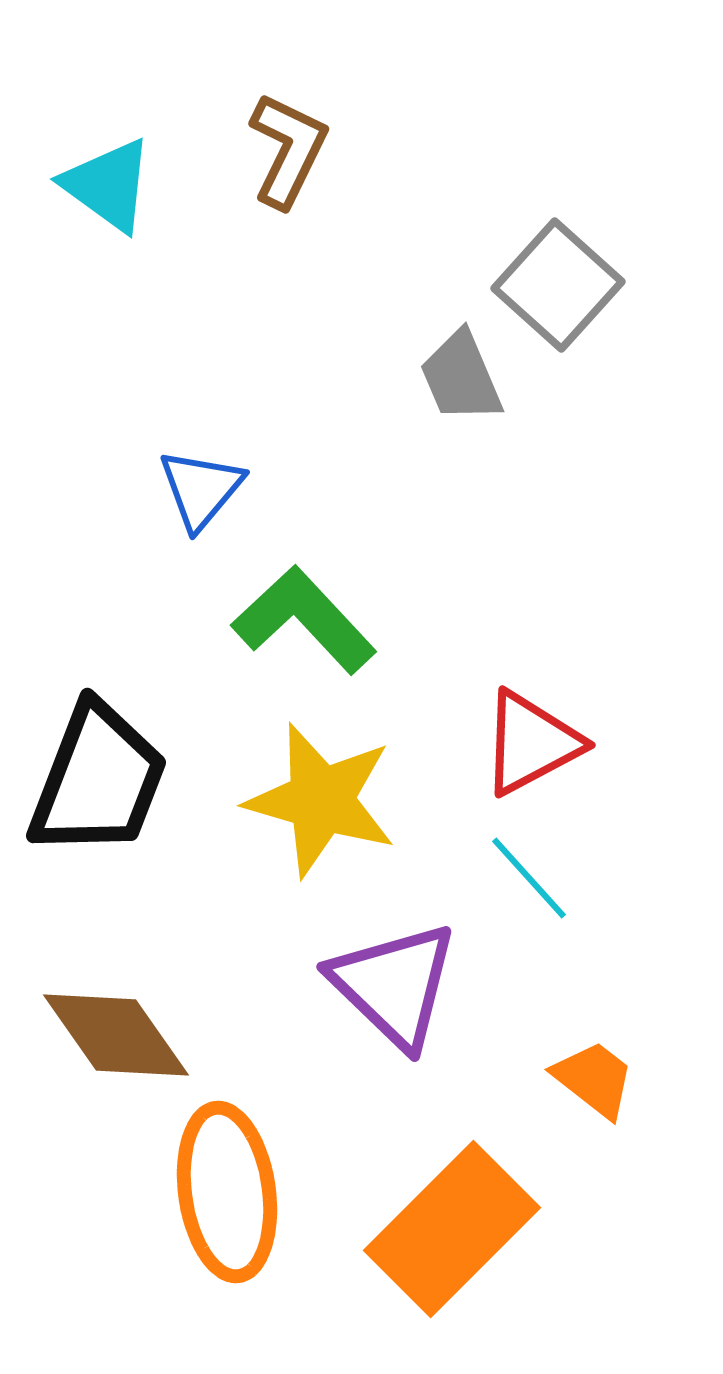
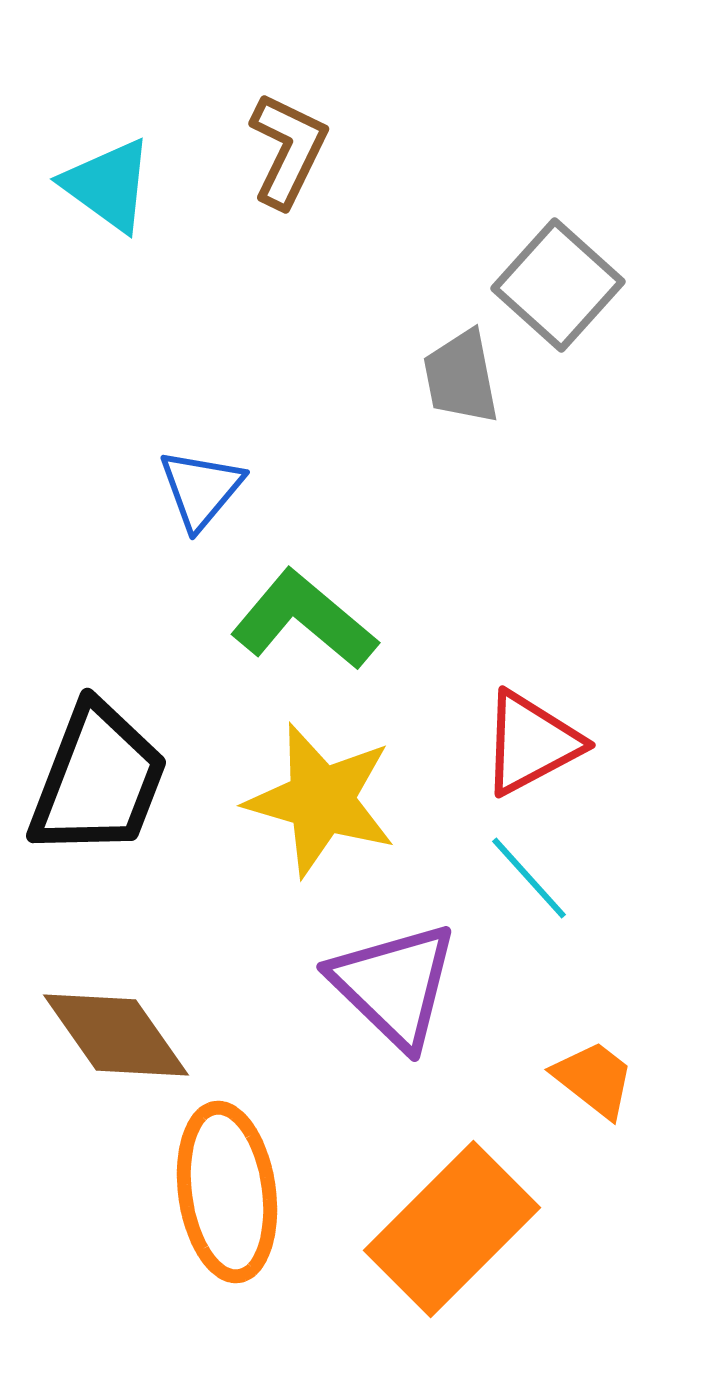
gray trapezoid: rotated 12 degrees clockwise
green L-shape: rotated 7 degrees counterclockwise
